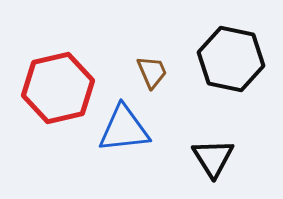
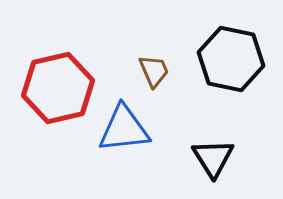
brown trapezoid: moved 2 px right, 1 px up
